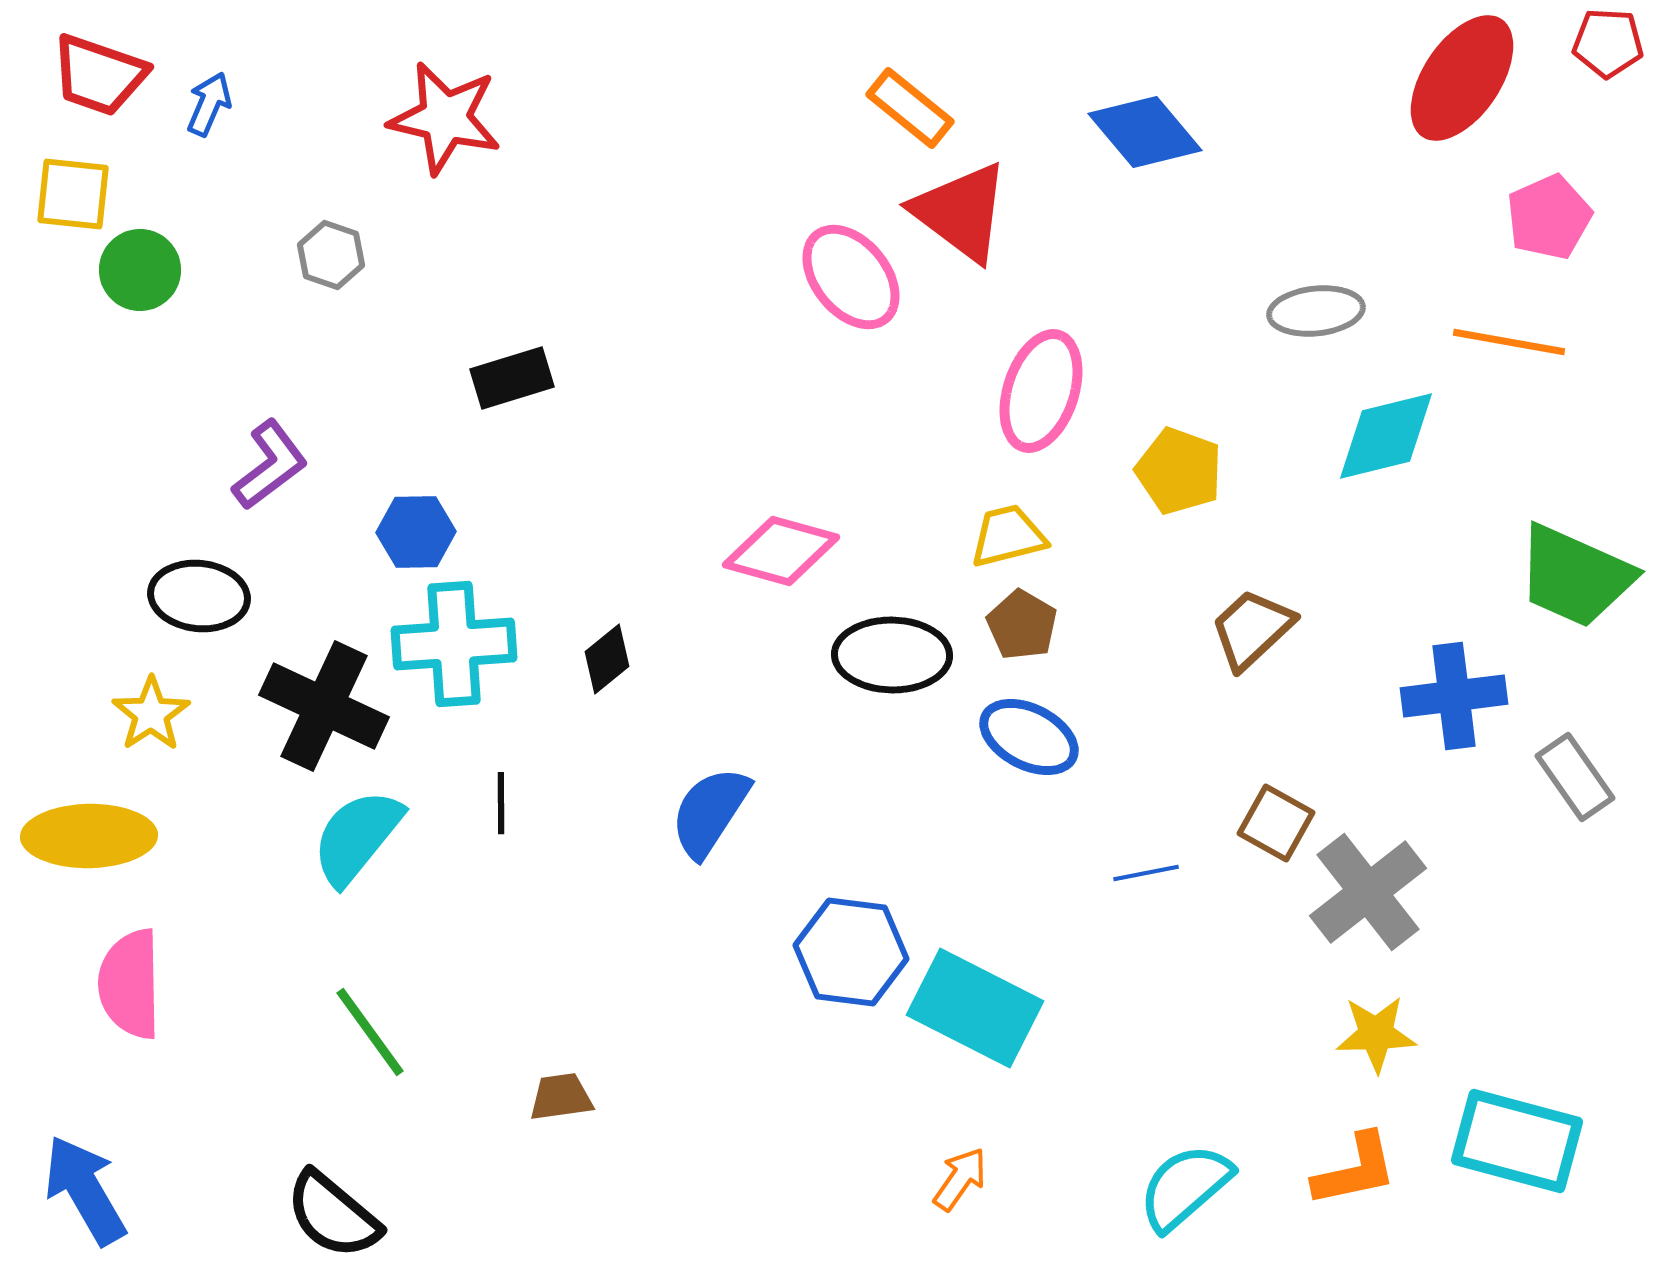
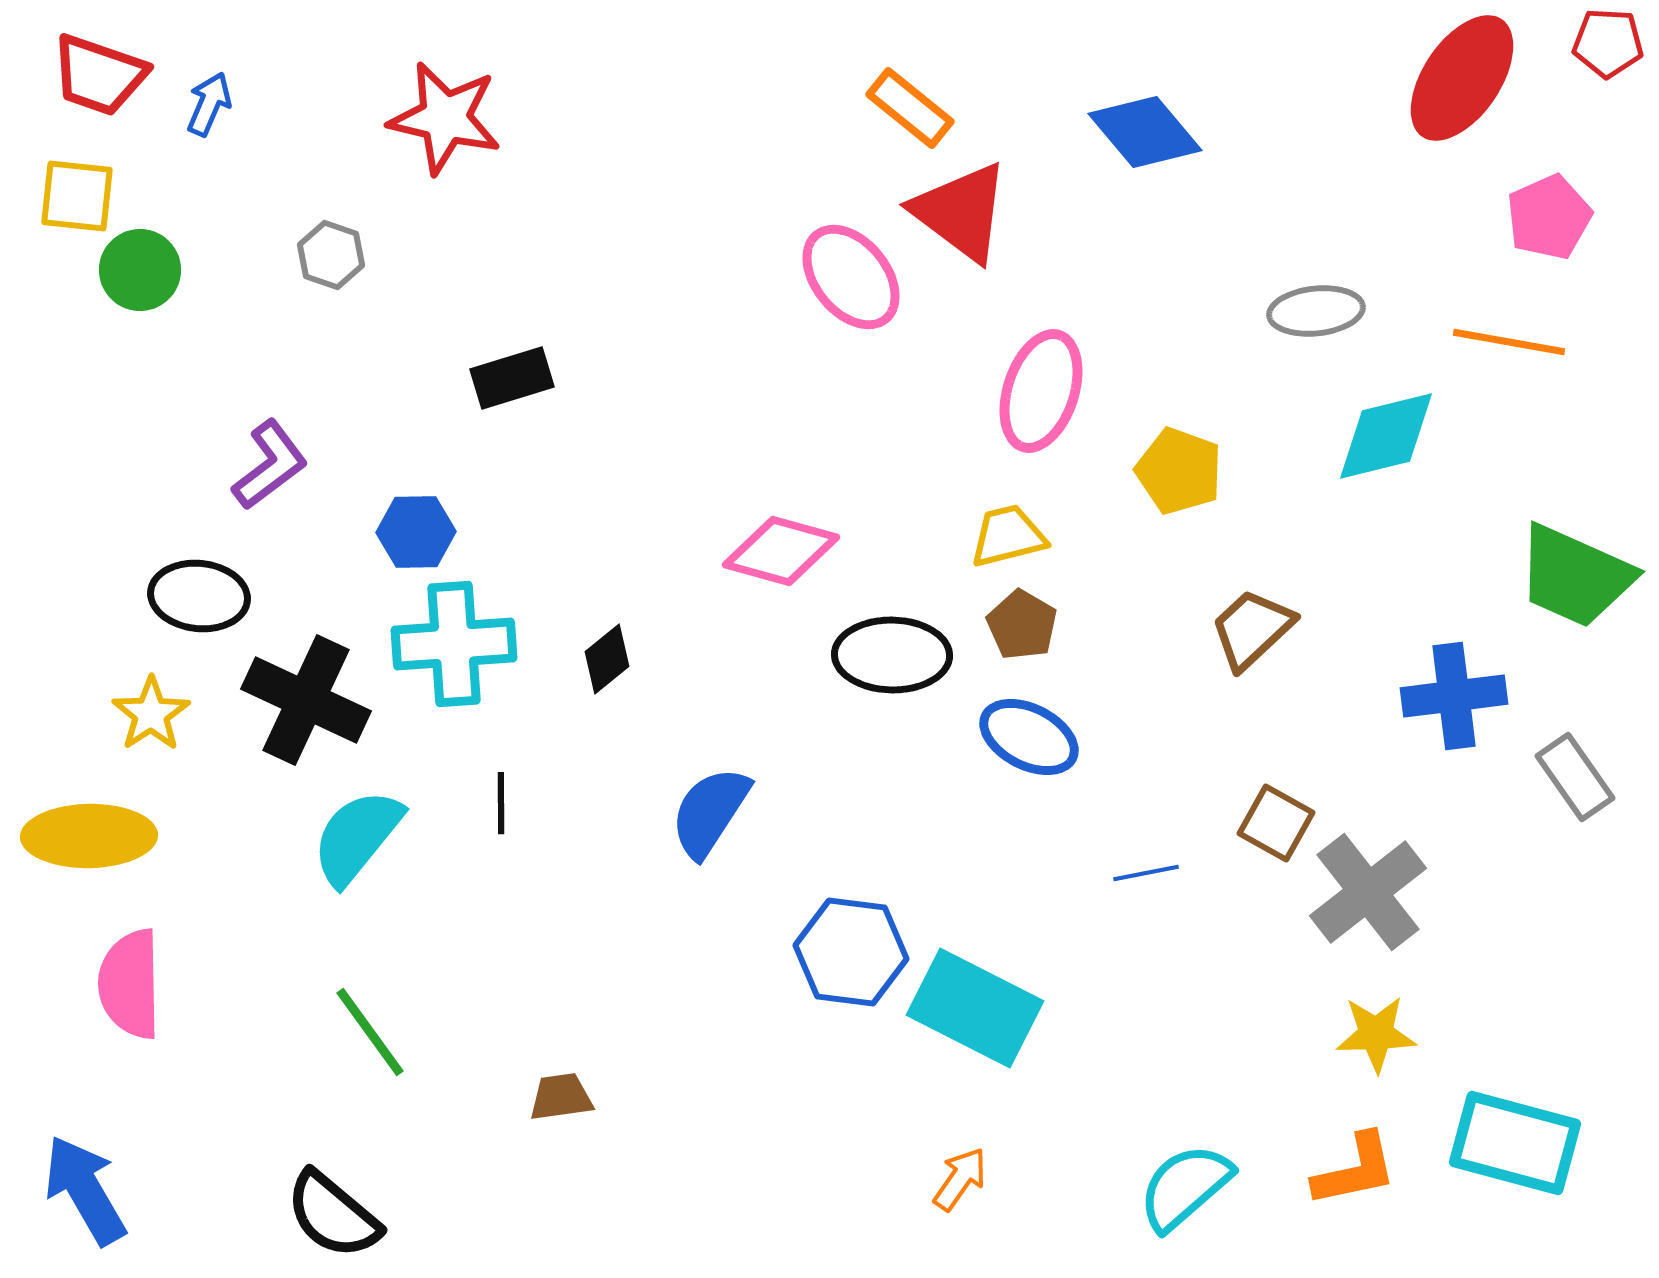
yellow square at (73, 194): moved 4 px right, 2 px down
black cross at (324, 706): moved 18 px left, 6 px up
cyan rectangle at (1517, 1141): moved 2 px left, 2 px down
